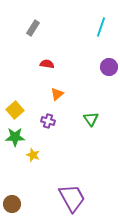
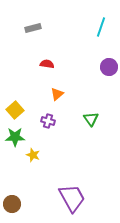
gray rectangle: rotated 42 degrees clockwise
